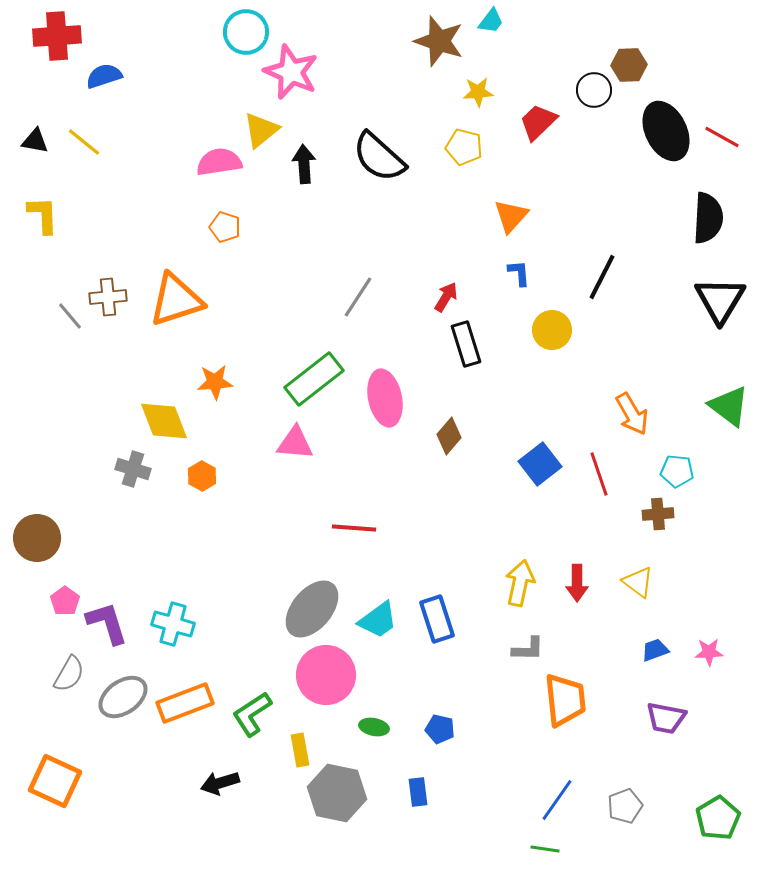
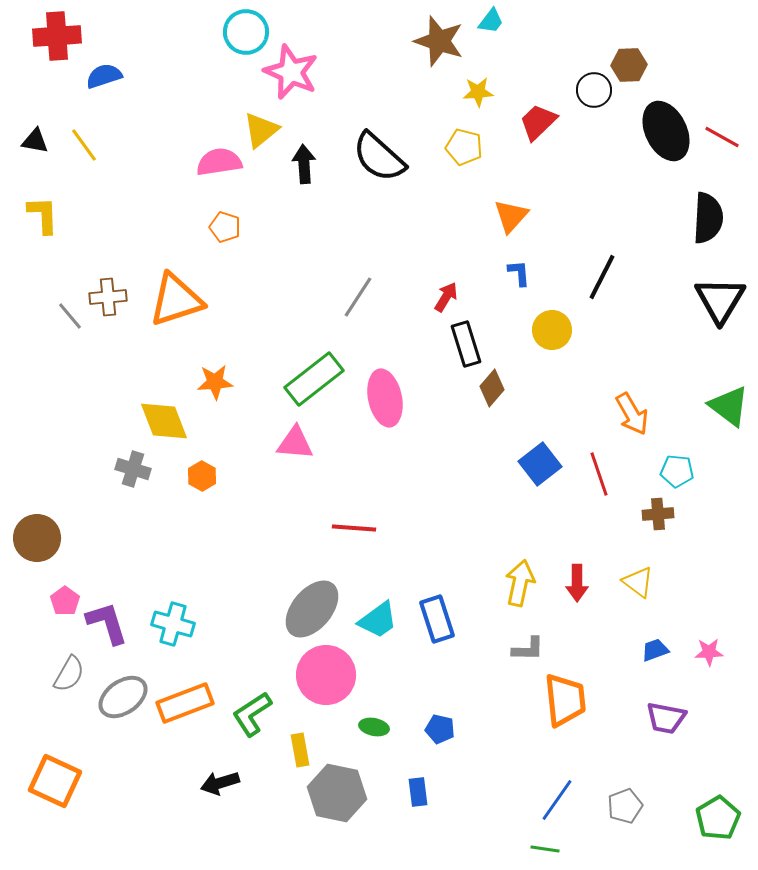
yellow line at (84, 142): moved 3 px down; rotated 15 degrees clockwise
brown diamond at (449, 436): moved 43 px right, 48 px up
